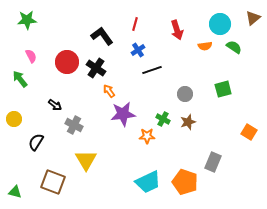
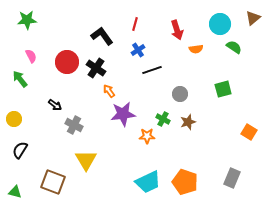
orange semicircle: moved 9 px left, 3 px down
gray circle: moved 5 px left
black semicircle: moved 16 px left, 8 px down
gray rectangle: moved 19 px right, 16 px down
